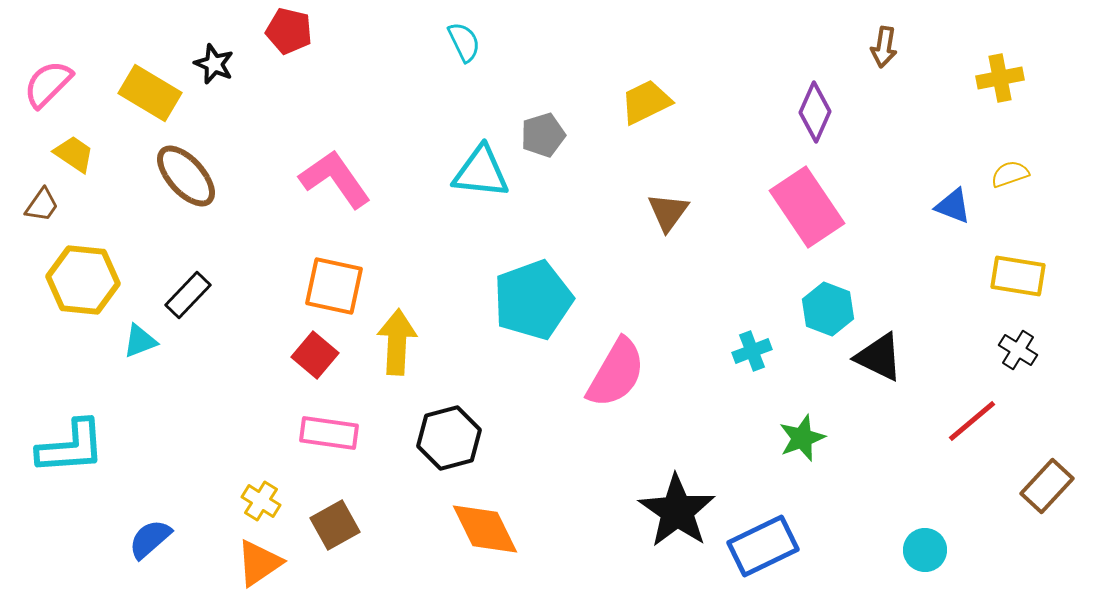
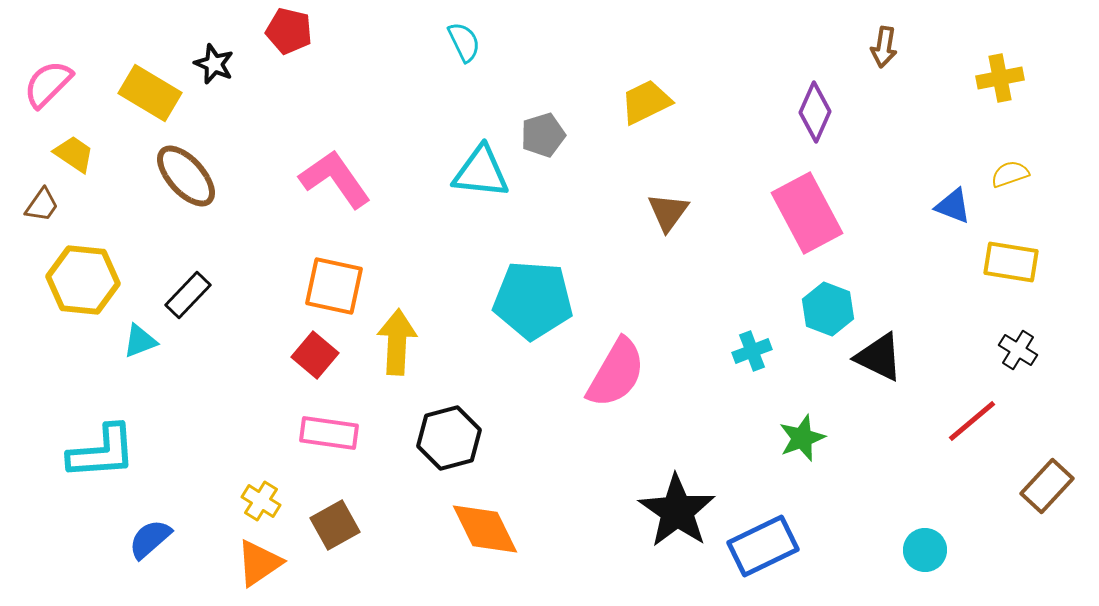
pink rectangle at (807, 207): moved 6 px down; rotated 6 degrees clockwise
yellow rectangle at (1018, 276): moved 7 px left, 14 px up
cyan pentagon at (533, 300): rotated 24 degrees clockwise
cyan L-shape at (71, 447): moved 31 px right, 5 px down
